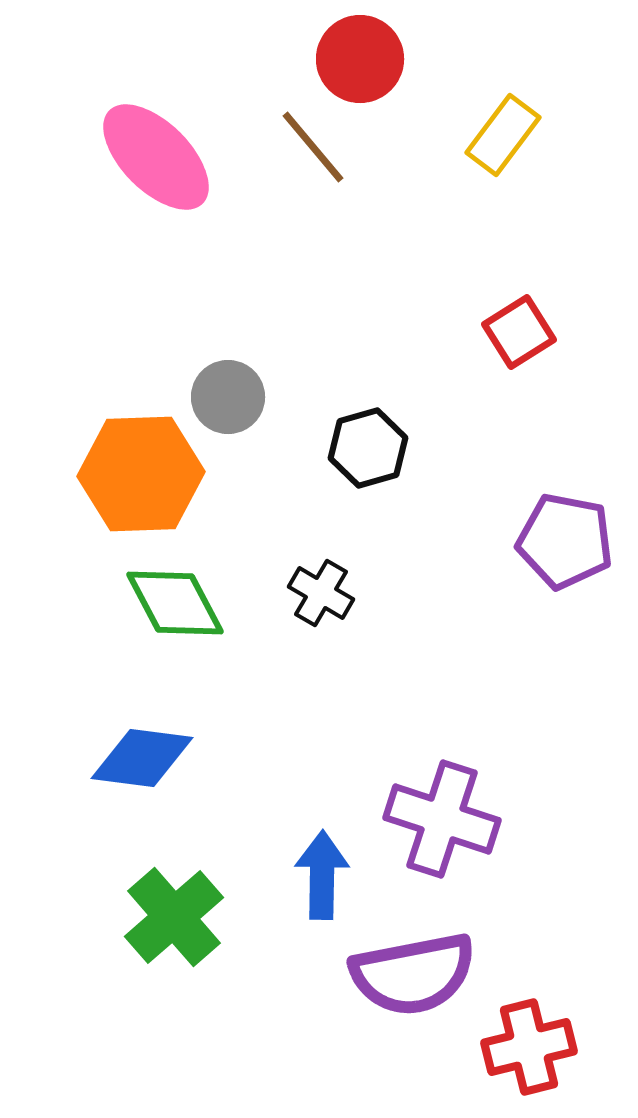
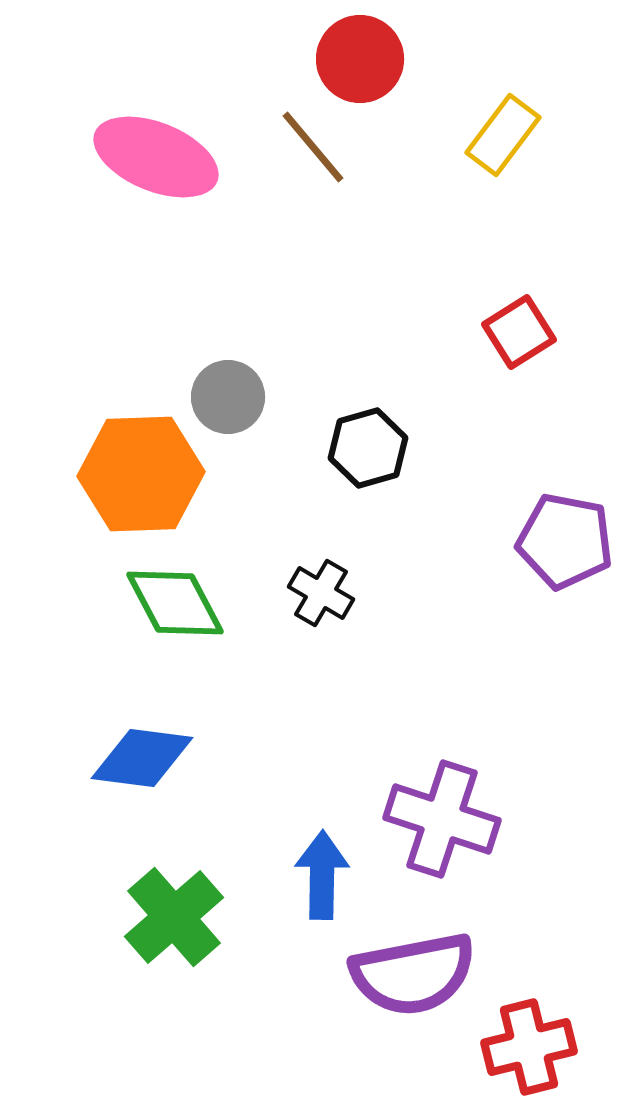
pink ellipse: rotated 23 degrees counterclockwise
